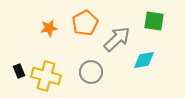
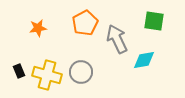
orange star: moved 11 px left
gray arrow: rotated 72 degrees counterclockwise
gray circle: moved 10 px left
yellow cross: moved 1 px right, 1 px up
